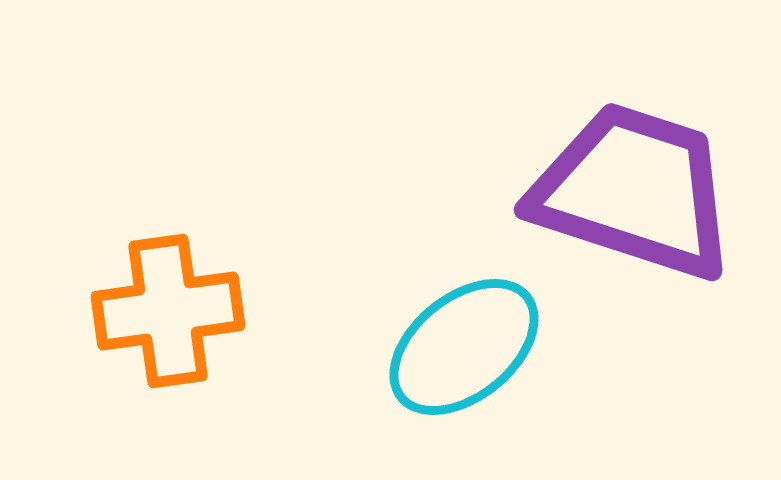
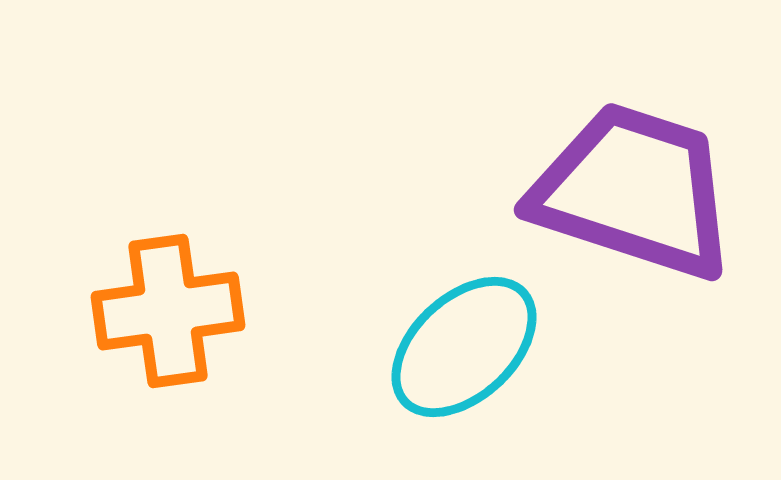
cyan ellipse: rotated 4 degrees counterclockwise
